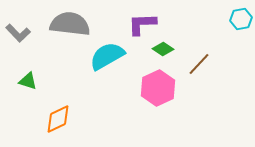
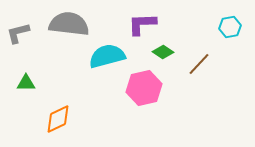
cyan hexagon: moved 11 px left, 8 px down
gray semicircle: moved 1 px left
gray L-shape: rotated 120 degrees clockwise
green diamond: moved 3 px down
cyan semicircle: rotated 15 degrees clockwise
green triangle: moved 2 px left, 2 px down; rotated 18 degrees counterclockwise
pink hexagon: moved 14 px left; rotated 12 degrees clockwise
